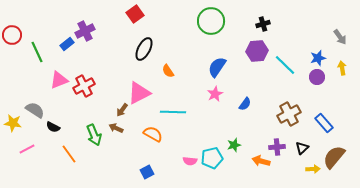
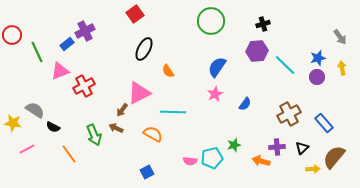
pink triangle at (59, 80): moved 1 px right, 9 px up
